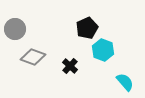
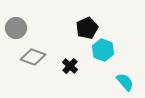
gray circle: moved 1 px right, 1 px up
